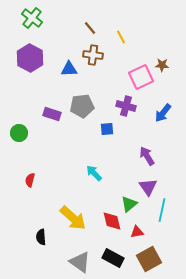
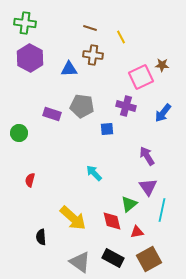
green cross: moved 7 px left, 5 px down; rotated 30 degrees counterclockwise
brown line: rotated 32 degrees counterclockwise
gray pentagon: rotated 15 degrees clockwise
